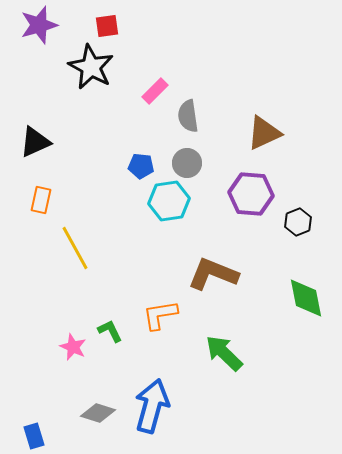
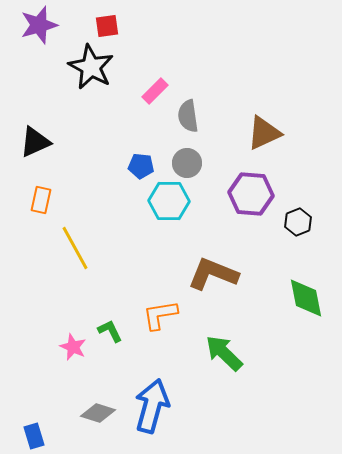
cyan hexagon: rotated 9 degrees clockwise
